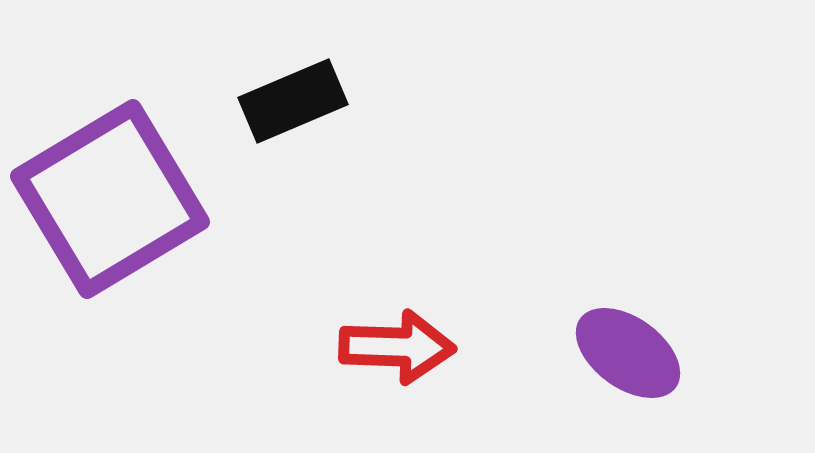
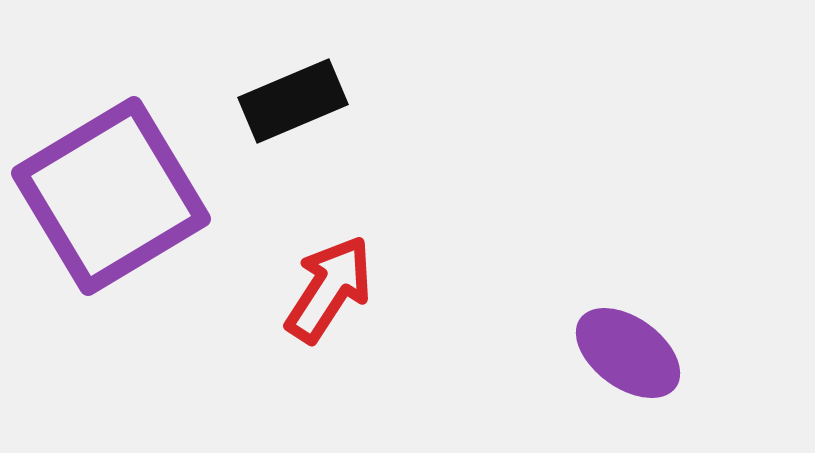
purple square: moved 1 px right, 3 px up
red arrow: moved 68 px left, 58 px up; rotated 59 degrees counterclockwise
